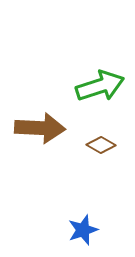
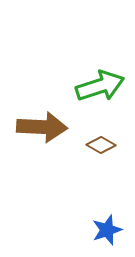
brown arrow: moved 2 px right, 1 px up
blue star: moved 24 px right
